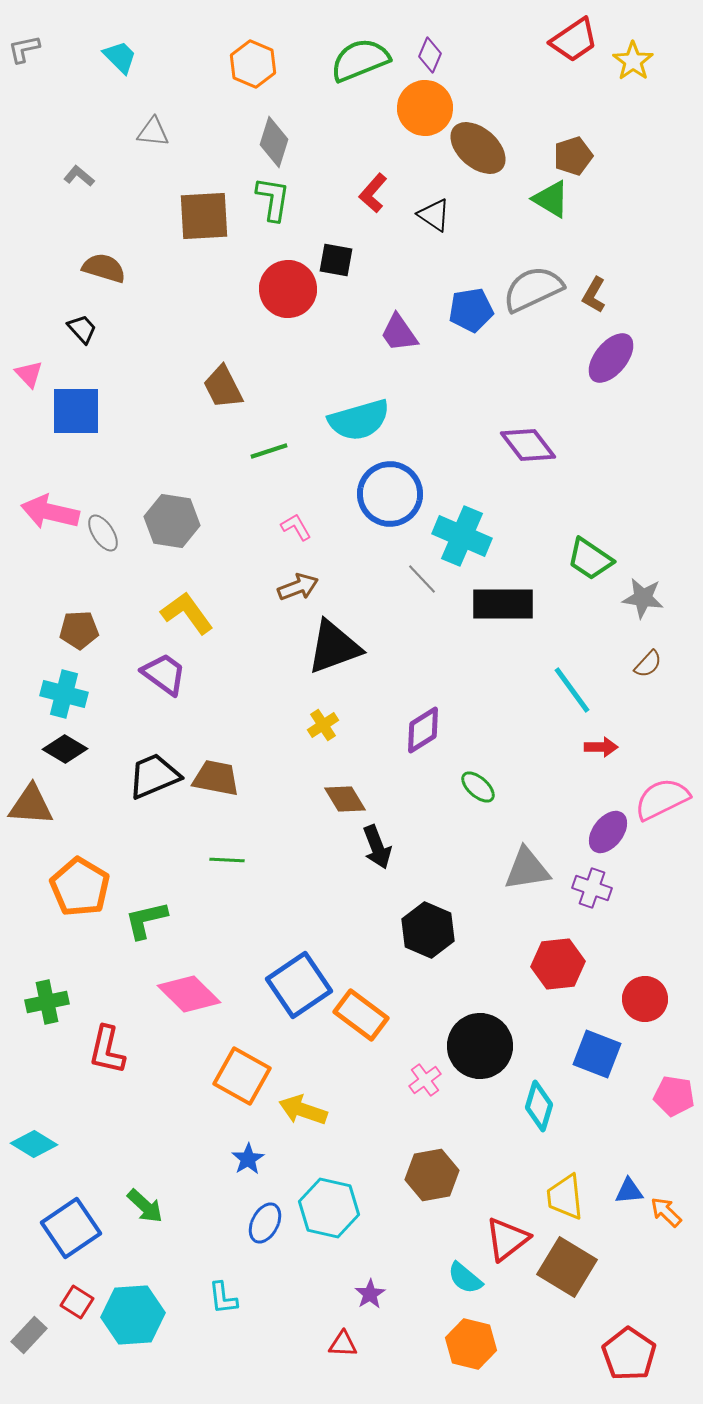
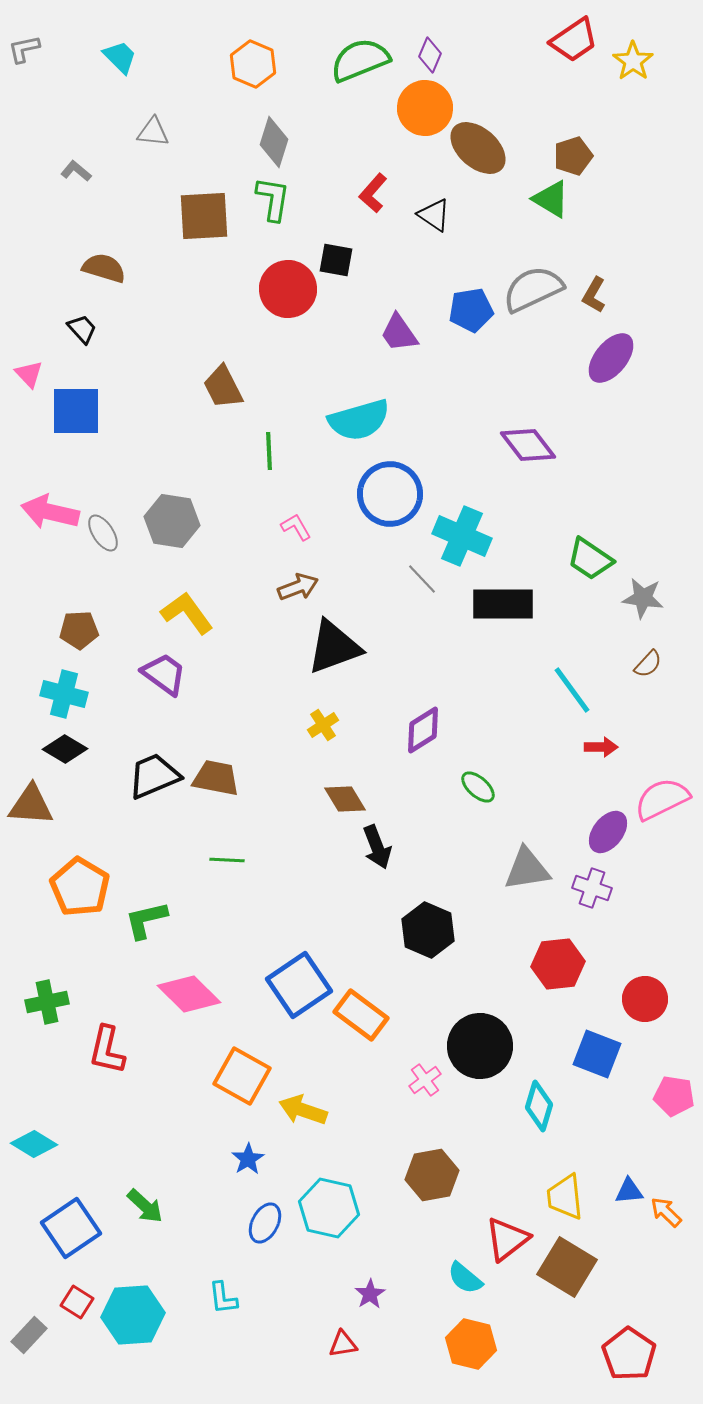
gray L-shape at (79, 176): moved 3 px left, 5 px up
green line at (269, 451): rotated 75 degrees counterclockwise
red triangle at (343, 1344): rotated 12 degrees counterclockwise
